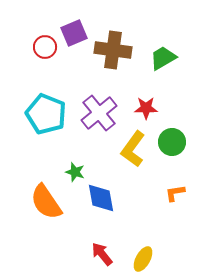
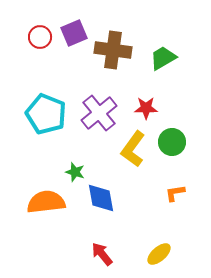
red circle: moved 5 px left, 10 px up
orange semicircle: rotated 117 degrees clockwise
yellow ellipse: moved 16 px right, 5 px up; rotated 20 degrees clockwise
